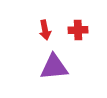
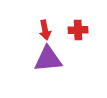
purple triangle: moved 6 px left, 8 px up
